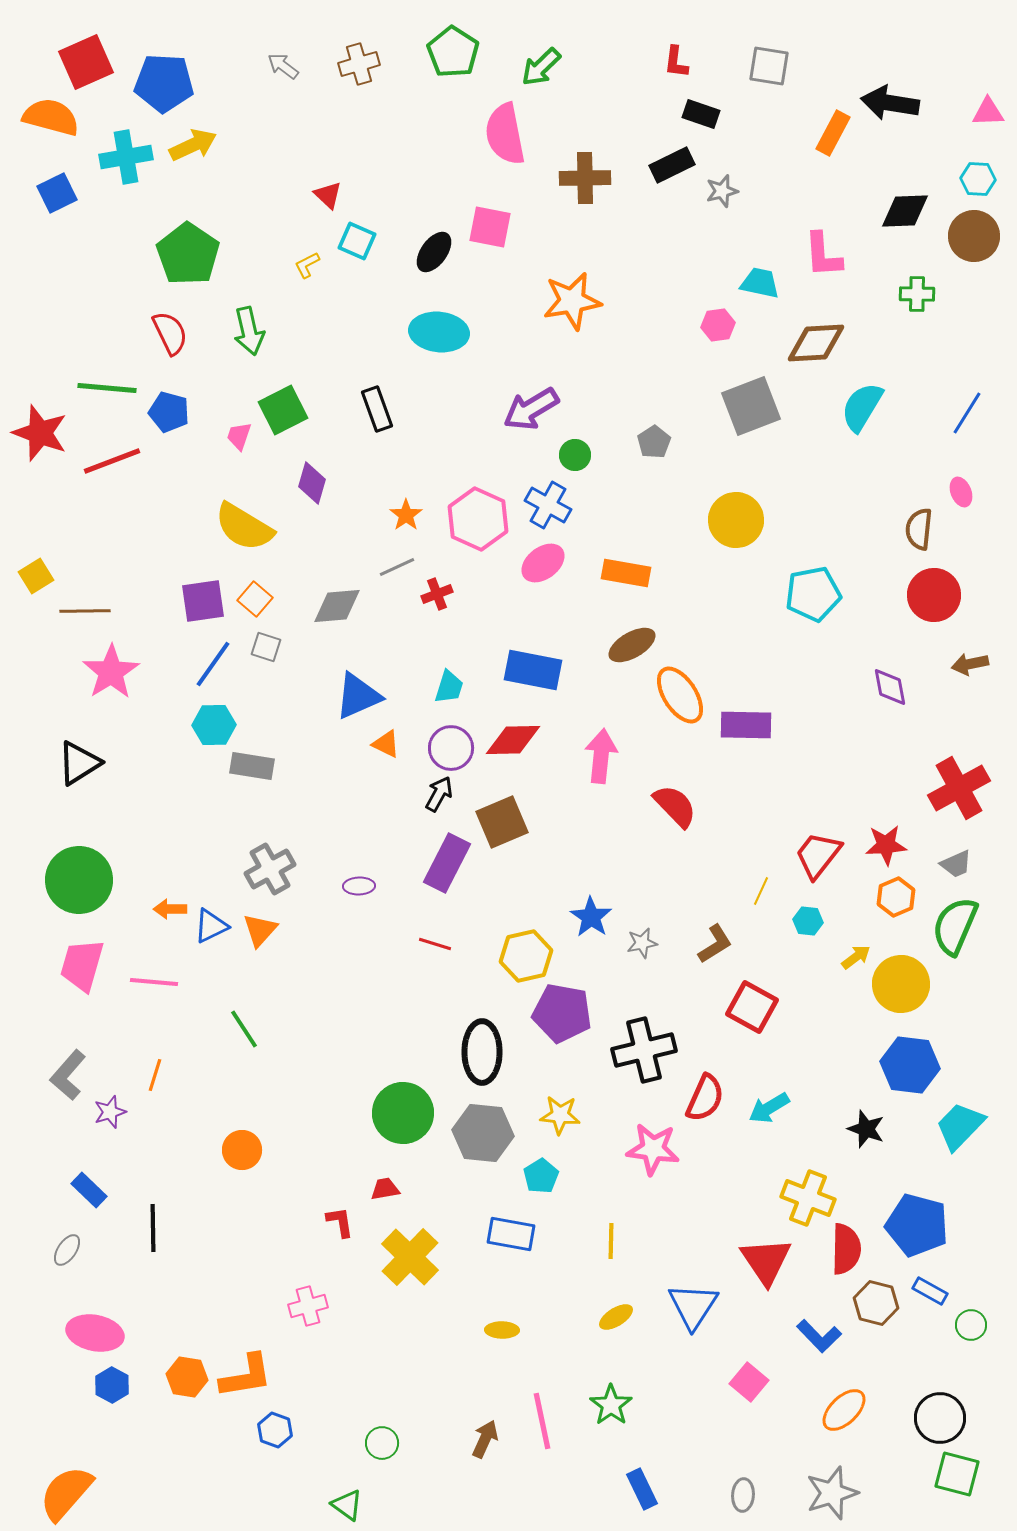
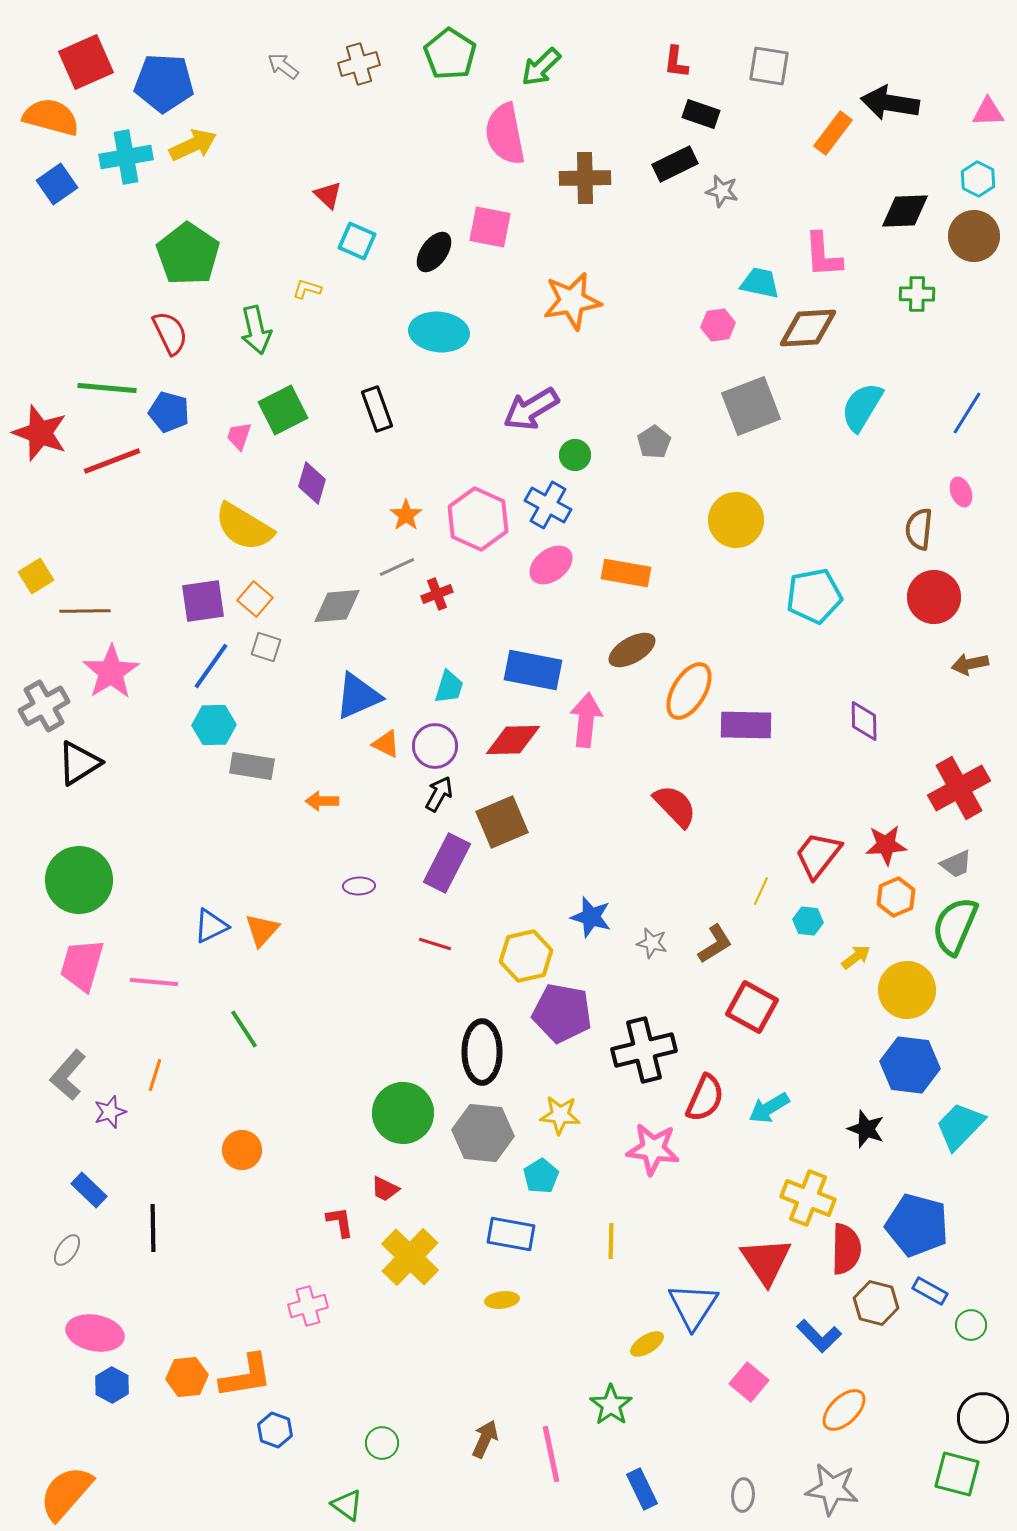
green pentagon at (453, 52): moved 3 px left, 2 px down
orange rectangle at (833, 133): rotated 9 degrees clockwise
black rectangle at (672, 165): moved 3 px right, 1 px up
cyan hexagon at (978, 179): rotated 24 degrees clockwise
gray star at (722, 191): rotated 28 degrees clockwise
blue square at (57, 193): moved 9 px up; rotated 9 degrees counterclockwise
yellow L-shape at (307, 265): moved 24 px down; rotated 44 degrees clockwise
green arrow at (249, 331): moved 7 px right, 1 px up
brown diamond at (816, 343): moved 8 px left, 15 px up
pink ellipse at (543, 563): moved 8 px right, 2 px down
cyan pentagon at (813, 594): moved 1 px right, 2 px down
red circle at (934, 595): moved 2 px down
brown ellipse at (632, 645): moved 5 px down
blue line at (213, 664): moved 2 px left, 2 px down
purple diamond at (890, 687): moved 26 px left, 34 px down; rotated 9 degrees clockwise
orange ellipse at (680, 695): moved 9 px right, 4 px up; rotated 64 degrees clockwise
purple circle at (451, 748): moved 16 px left, 2 px up
pink arrow at (601, 756): moved 15 px left, 36 px up
gray cross at (270, 869): moved 226 px left, 163 px up
orange arrow at (170, 909): moved 152 px right, 108 px up
blue star at (591, 917): rotated 18 degrees counterclockwise
orange triangle at (260, 930): moved 2 px right
gray star at (642, 943): moved 10 px right; rotated 24 degrees clockwise
yellow circle at (901, 984): moved 6 px right, 6 px down
red trapezoid at (385, 1189): rotated 144 degrees counterclockwise
yellow ellipse at (616, 1317): moved 31 px right, 27 px down
yellow ellipse at (502, 1330): moved 30 px up; rotated 8 degrees counterclockwise
orange hexagon at (187, 1377): rotated 15 degrees counterclockwise
black circle at (940, 1418): moved 43 px right
pink line at (542, 1421): moved 9 px right, 33 px down
gray star at (832, 1493): moved 4 px up; rotated 26 degrees clockwise
